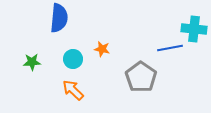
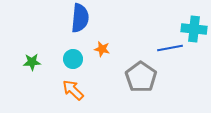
blue semicircle: moved 21 px right
